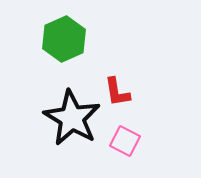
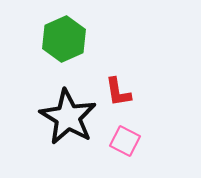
red L-shape: moved 1 px right
black star: moved 4 px left, 1 px up
